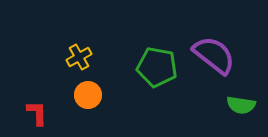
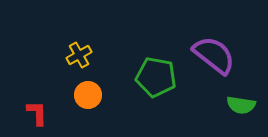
yellow cross: moved 2 px up
green pentagon: moved 1 px left, 10 px down
